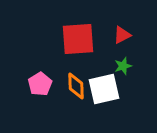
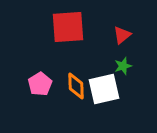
red triangle: rotated 12 degrees counterclockwise
red square: moved 10 px left, 12 px up
